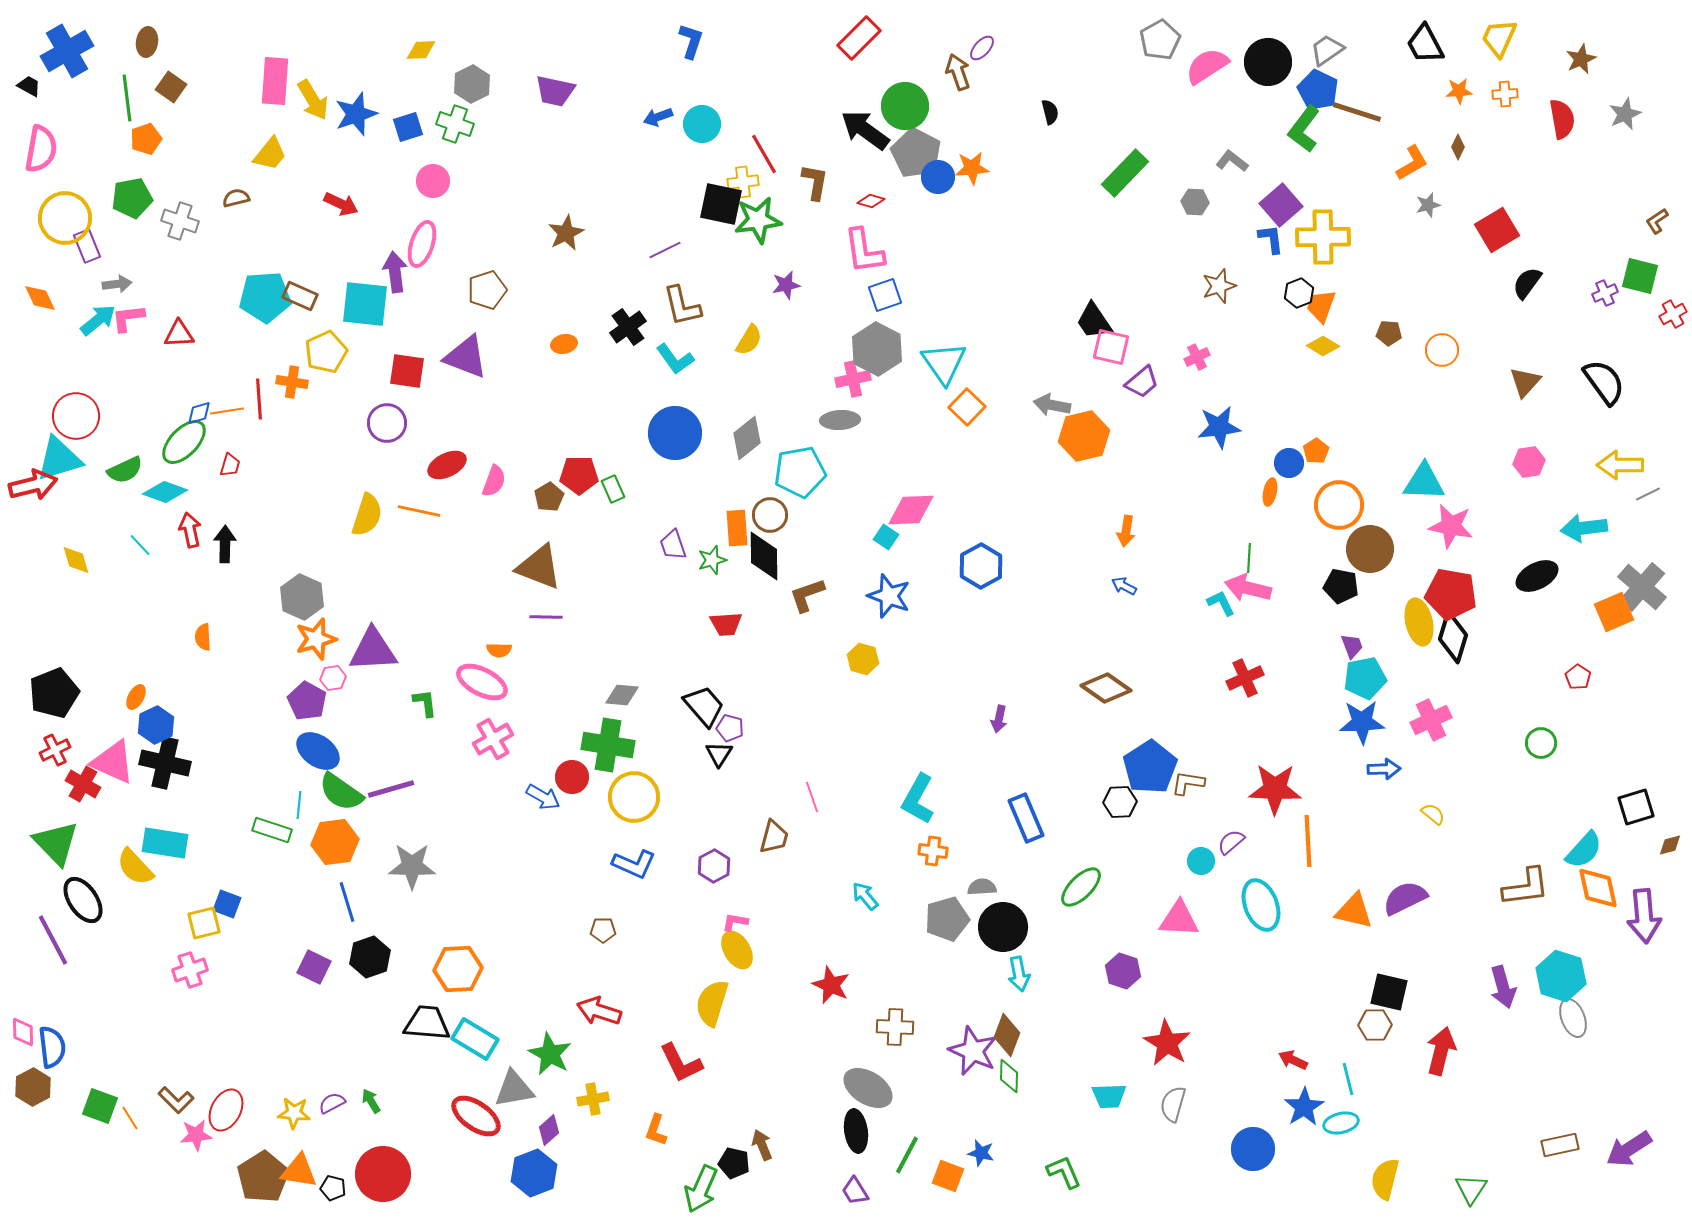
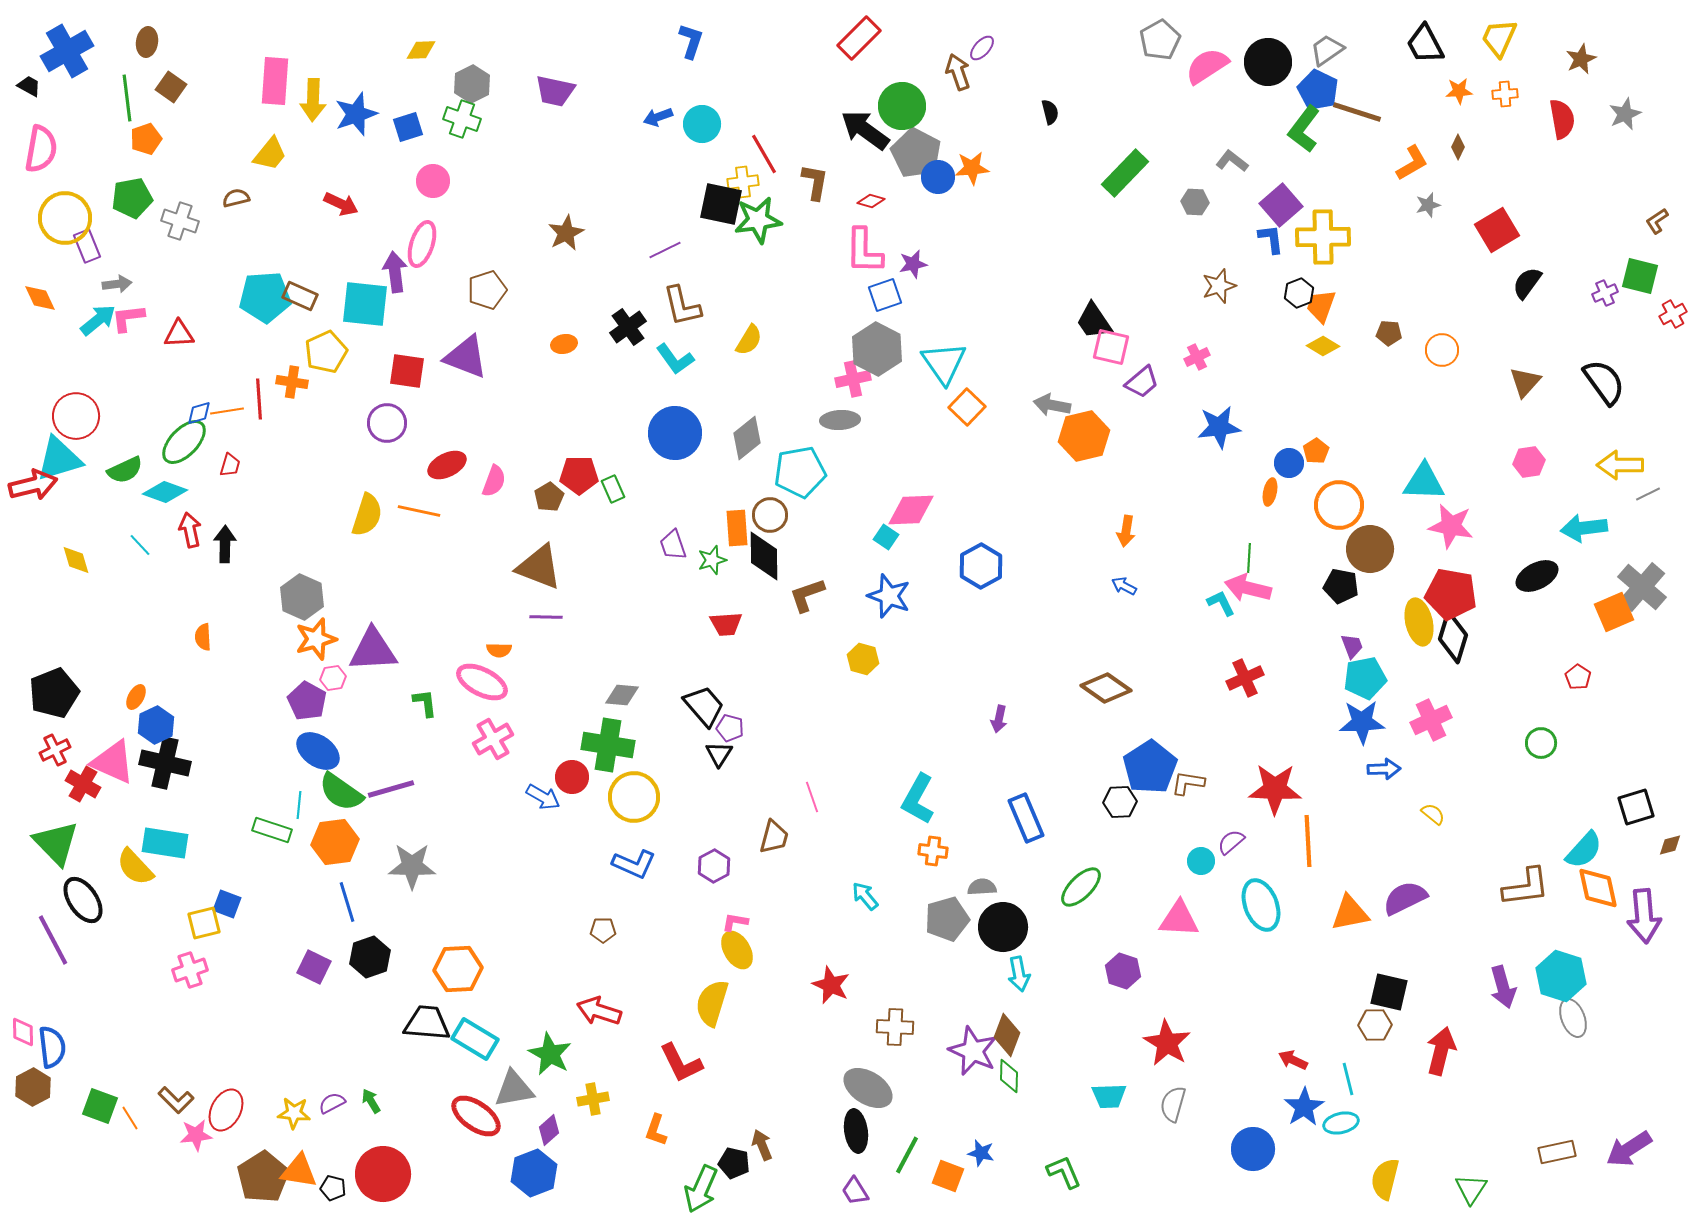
yellow arrow at (313, 100): rotated 33 degrees clockwise
green circle at (905, 106): moved 3 px left
green cross at (455, 124): moved 7 px right, 5 px up
pink L-shape at (864, 251): rotated 9 degrees clockwise
purple star at (786, 285): moved 127 px right, 21 px up
orange triangle at (1354, 911): moved 4 px left, 2 px down; rotated 24 degrees counterclockwise
brown rectangle at (1560, 1145): moved 3 px left, 7 px down
